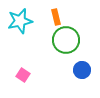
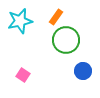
orange rectangle: rotated 49 degrees clockwise
blue circle: moved 1 px right, 1 px down
